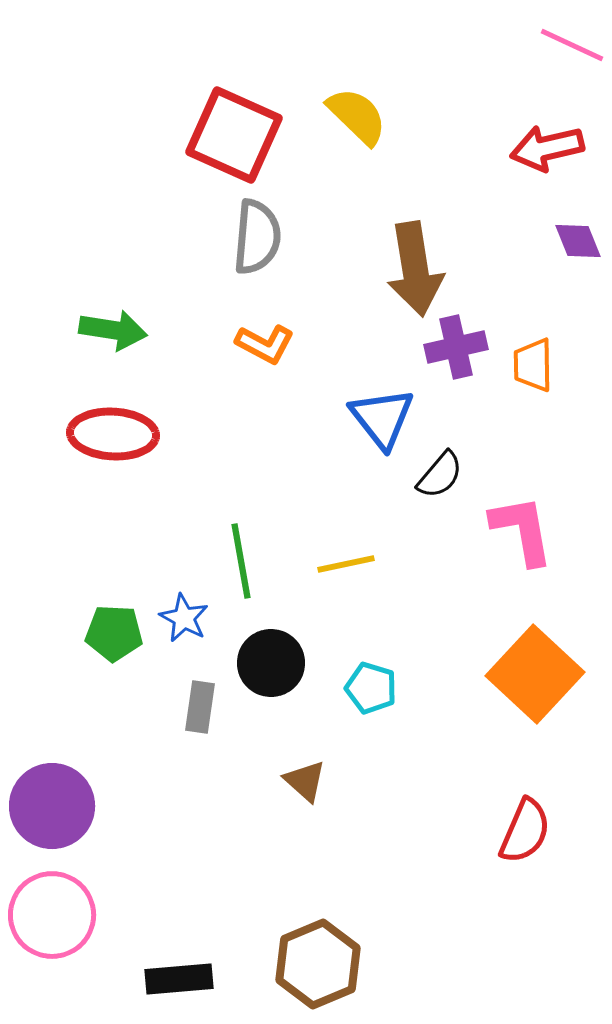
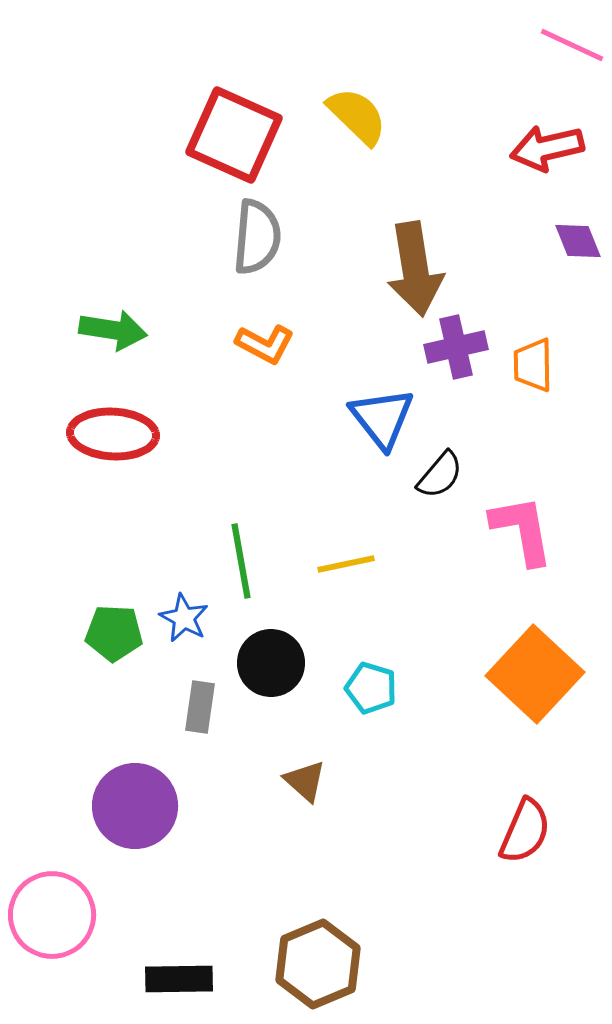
purple circle: moved 83 px right
black rectangle: rotated 4 degrees clockwise
